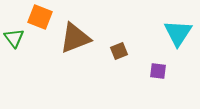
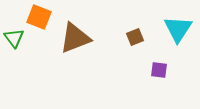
orange square: moved 1 px left
cyan triangle: moved 4 px up
brown square: moved 16 px right, 14 px up
purple square: moved 1 px right, 1 px up
